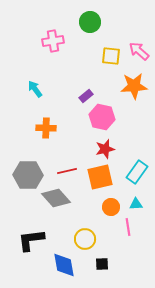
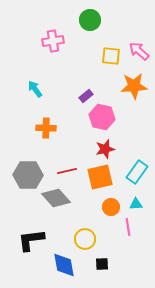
green circle: moved 2 px up
